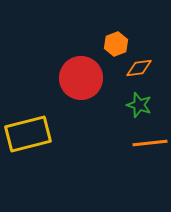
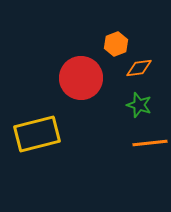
yellow rectangle: moved 9 px right
